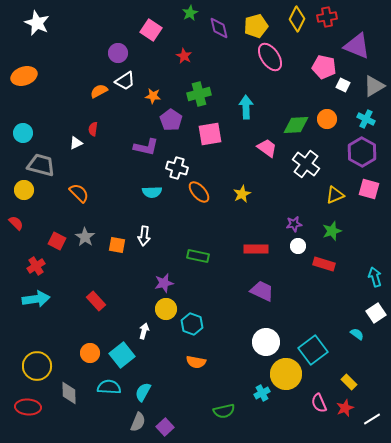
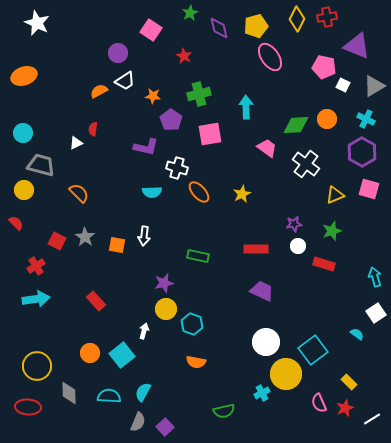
cyan semicircle at (109, 387): moved 9 px down
